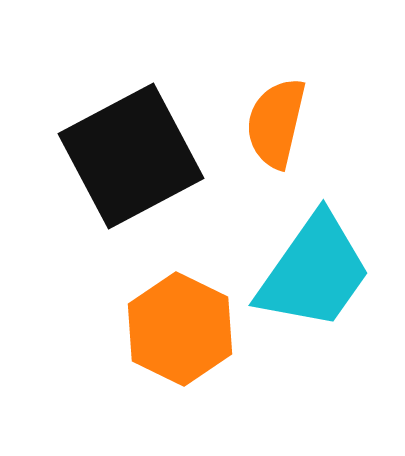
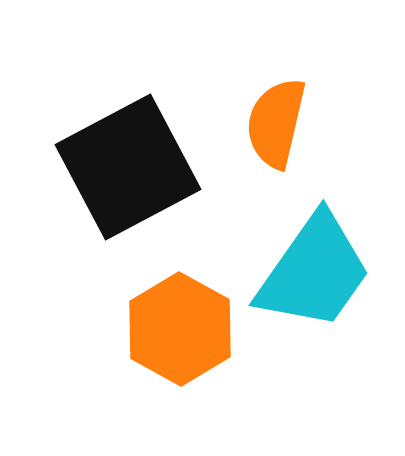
black square: moved 3 px left, 11 px down
orange hexagon: rotated 3 degrees clockwise
